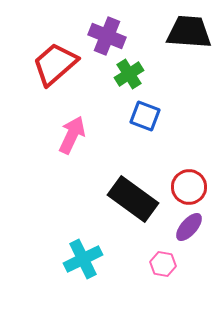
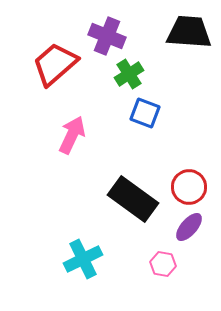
blue square: moved 3 px up
